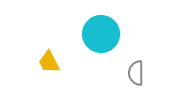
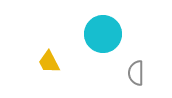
cyan circle: moved 2 px right
